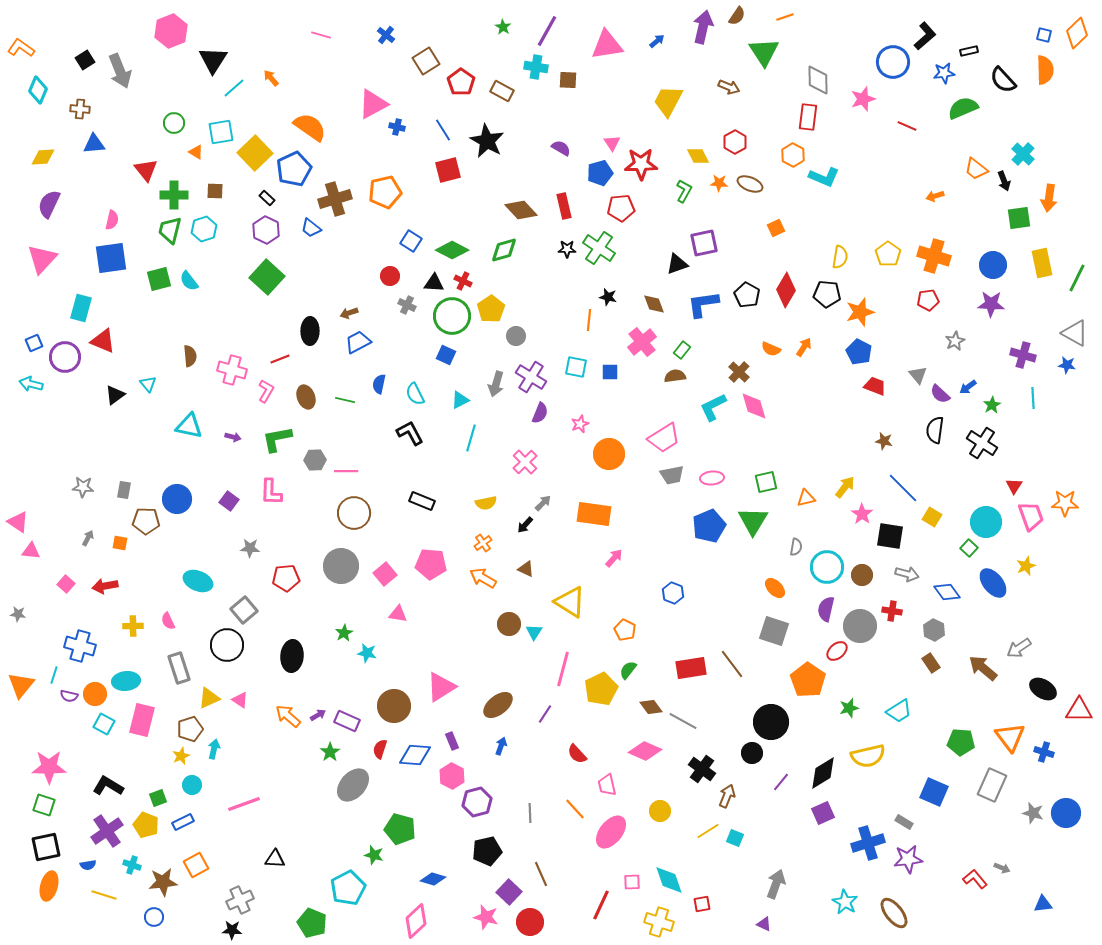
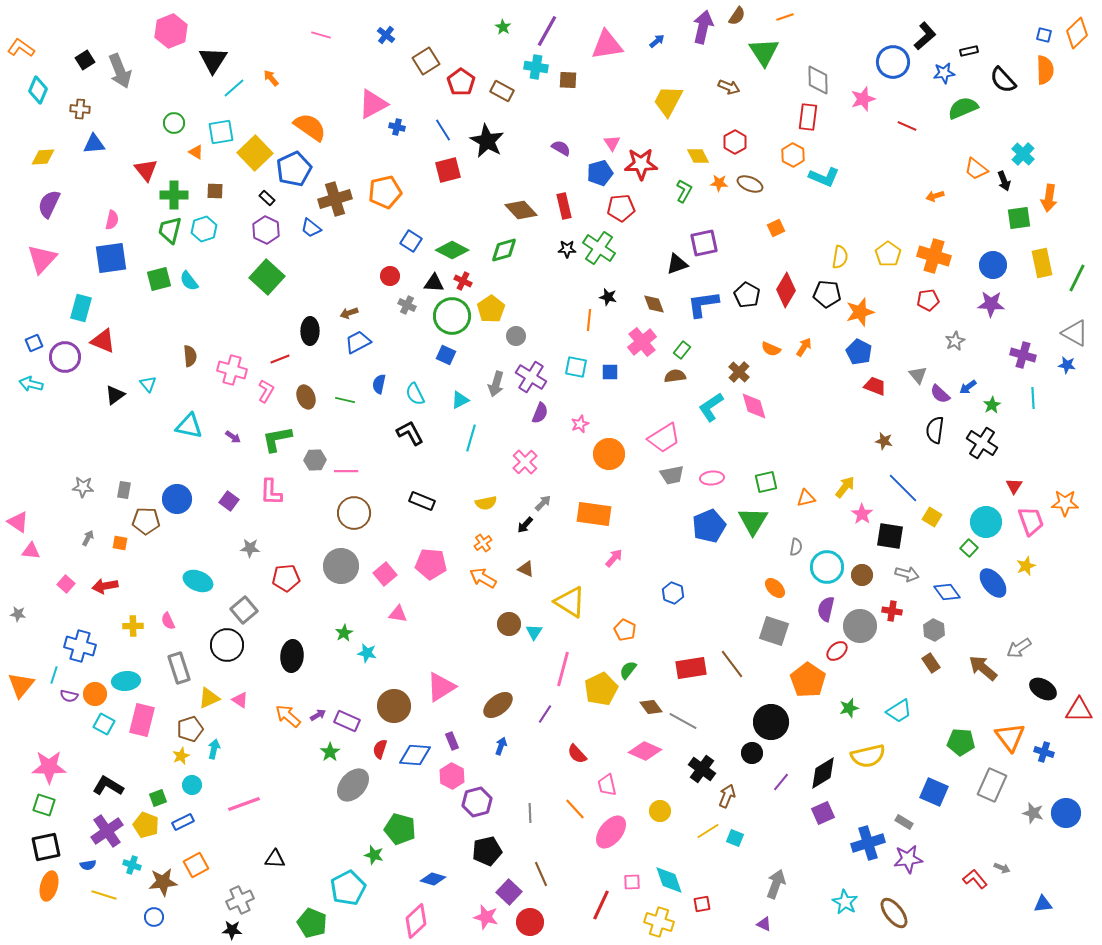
cyan L-shape at (713, 407): moved 2 px left; rotated 8 degrees counterclockwise
purple arrow at (233, 437): rotated 21 degrees clockwise
pink trapezoid at (1031, 516): moved 5 px down
